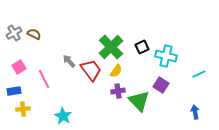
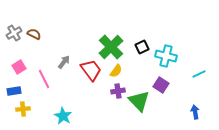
gray arrow: moved 5 px left, 1 px down; rotated 80 degrees clockwise
